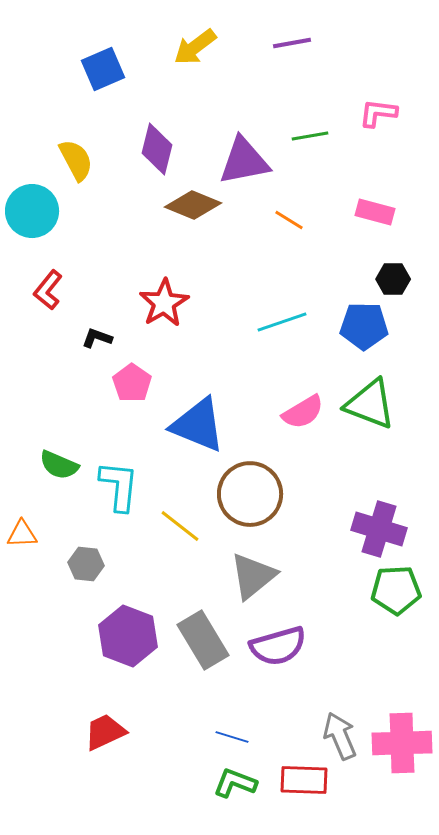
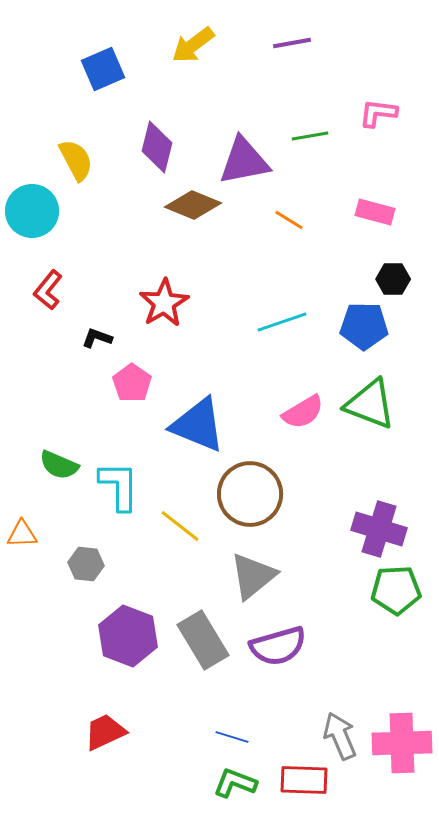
yellow arrow: moved 2 px left, 2 px up
purple diamond: moved 2 px up
cyan L-shape: rotated 6 degrees counterclockwise
